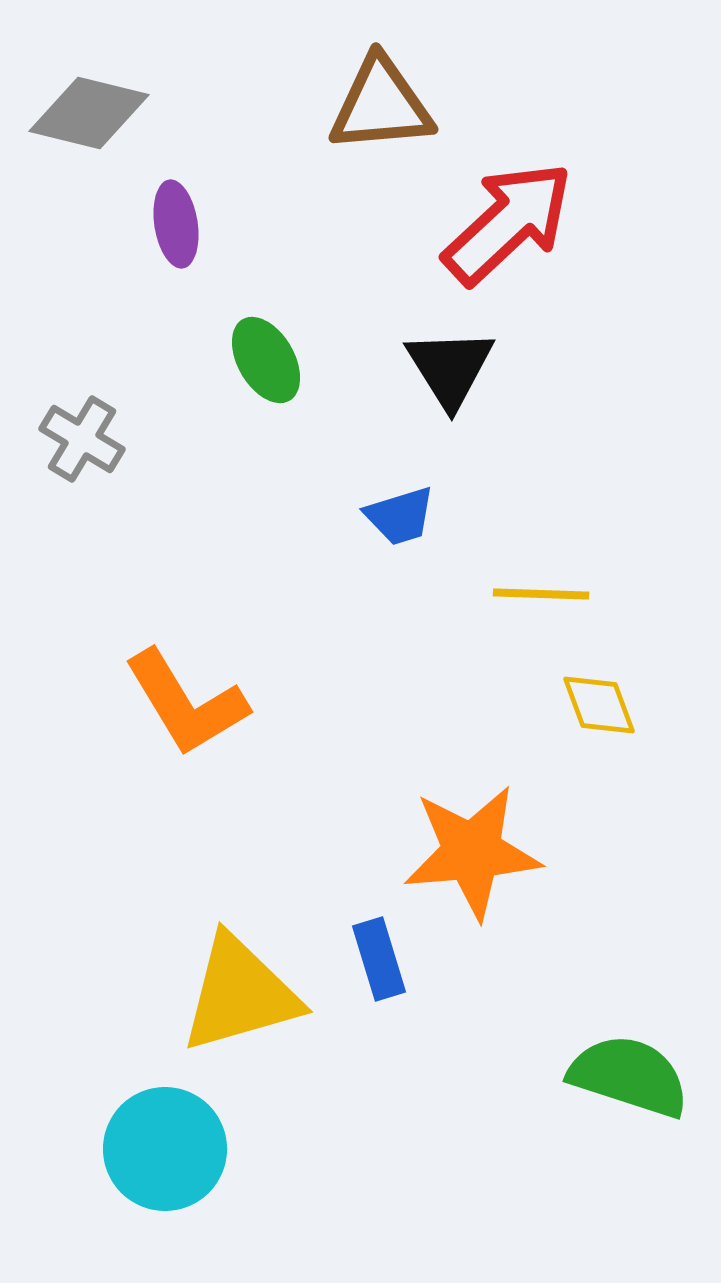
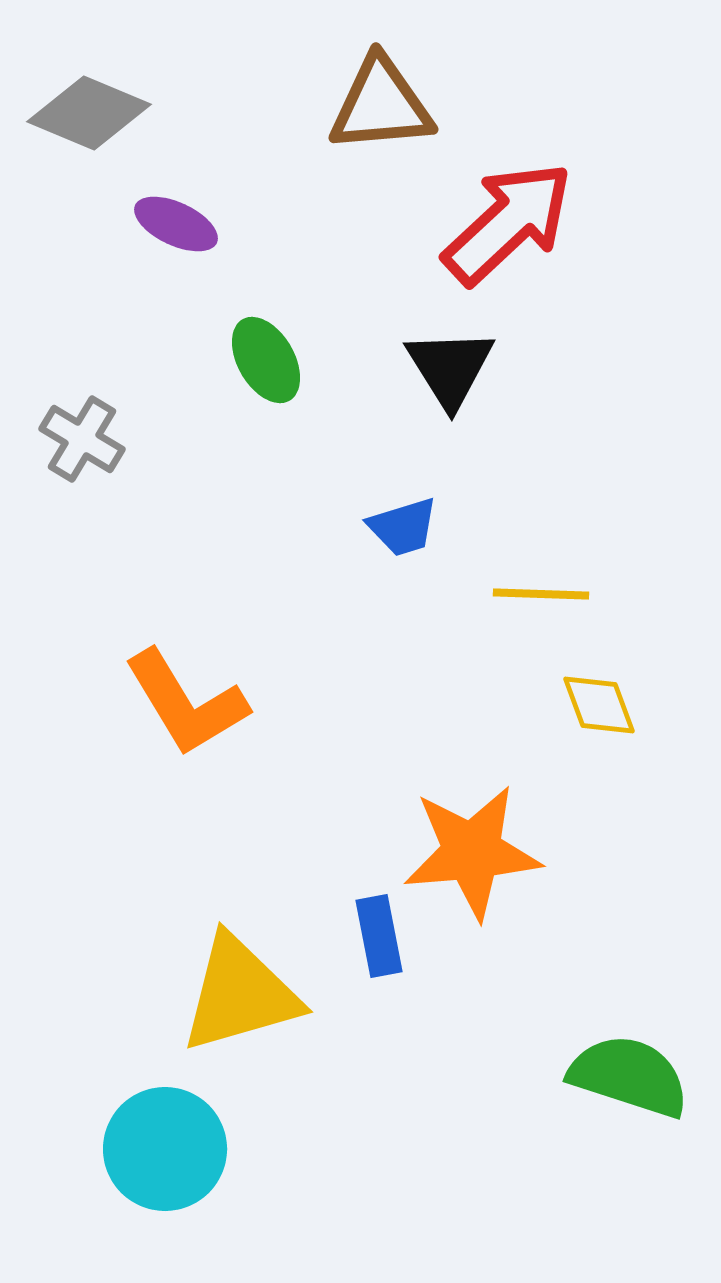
gray diamond: rotated 9 degrees clockwise
purple ellipse: rotated 56 degrees counterclockwise
blue trapezoid: moved 3 px right, 11 px down
blue rectangle: moved 23 px up; rotated 6 degrees clockwise
